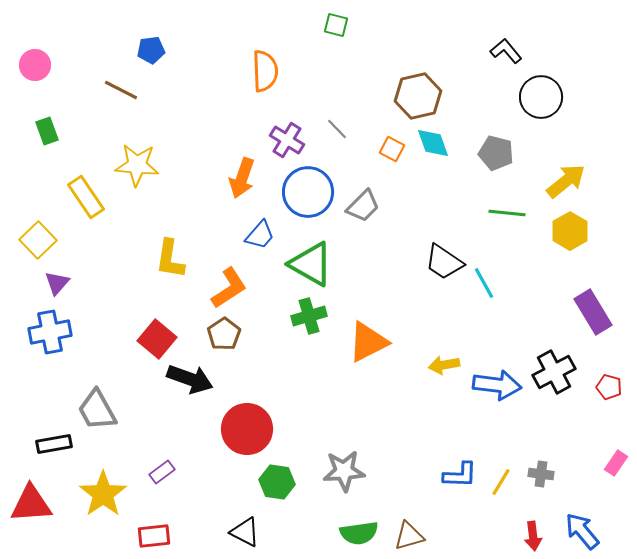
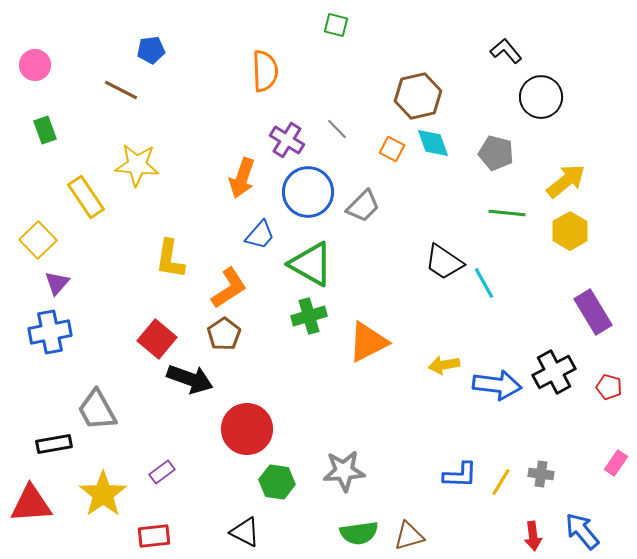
green rectangle at (47, 131): moved 2 px left, 1 px up
